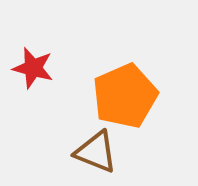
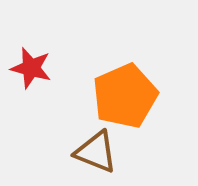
red star: moved 2 px left
